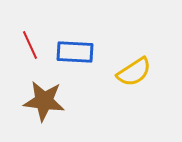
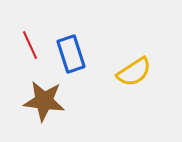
blue rectangle: moved 4 px left, 2 px down; rotated 69 degrees clockwise
